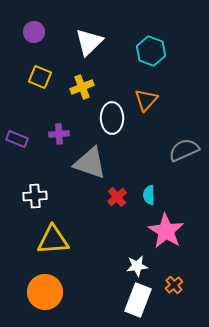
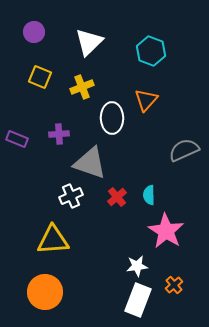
white cross: moved 36 px right; rotated 20 degrees counterclockwise
